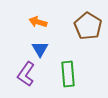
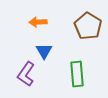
orange arrow: rotated 18 degrees counterclockwise
blue triangle: moved 4 px right, 2 px down
green rectangle: moved 9 px right
